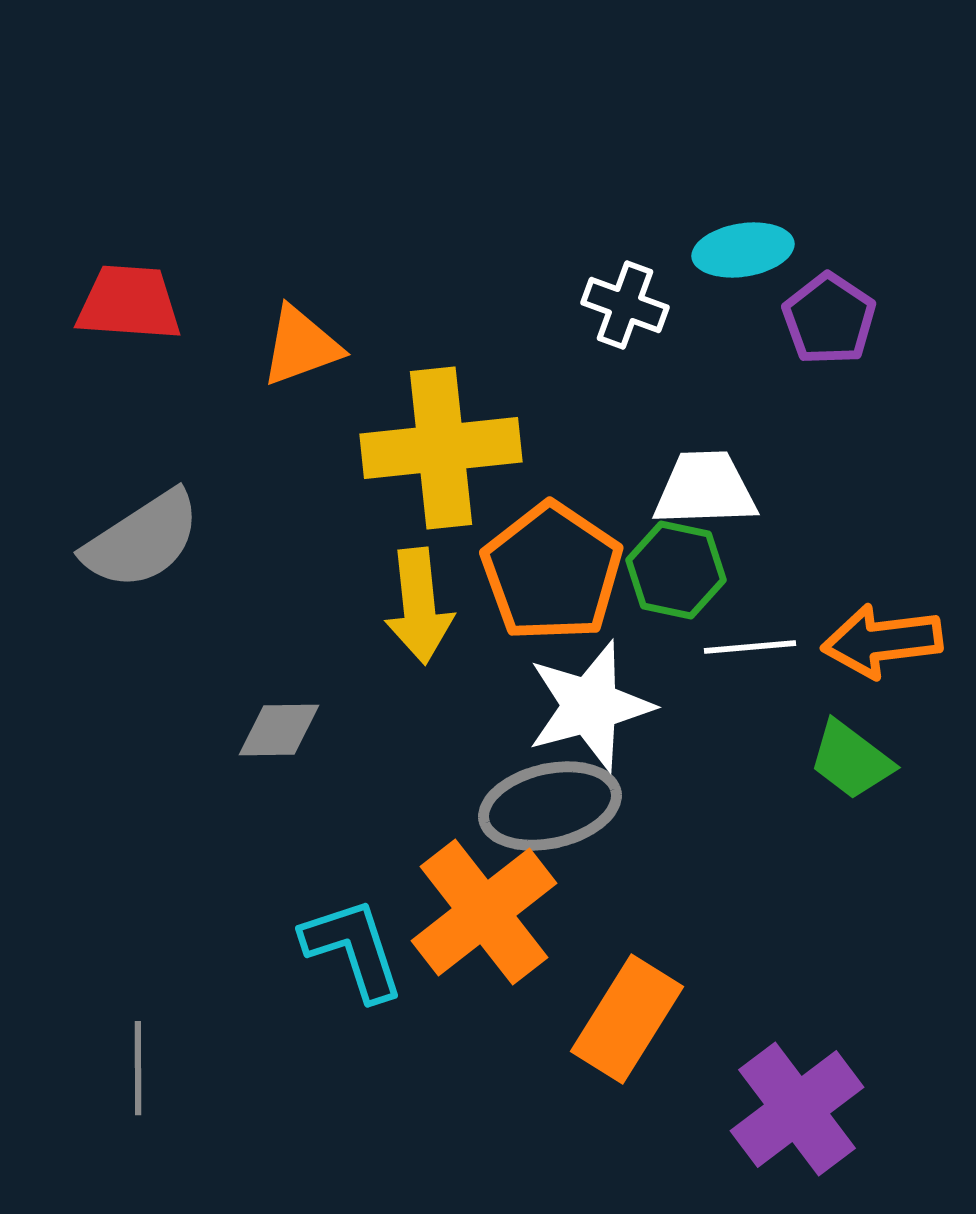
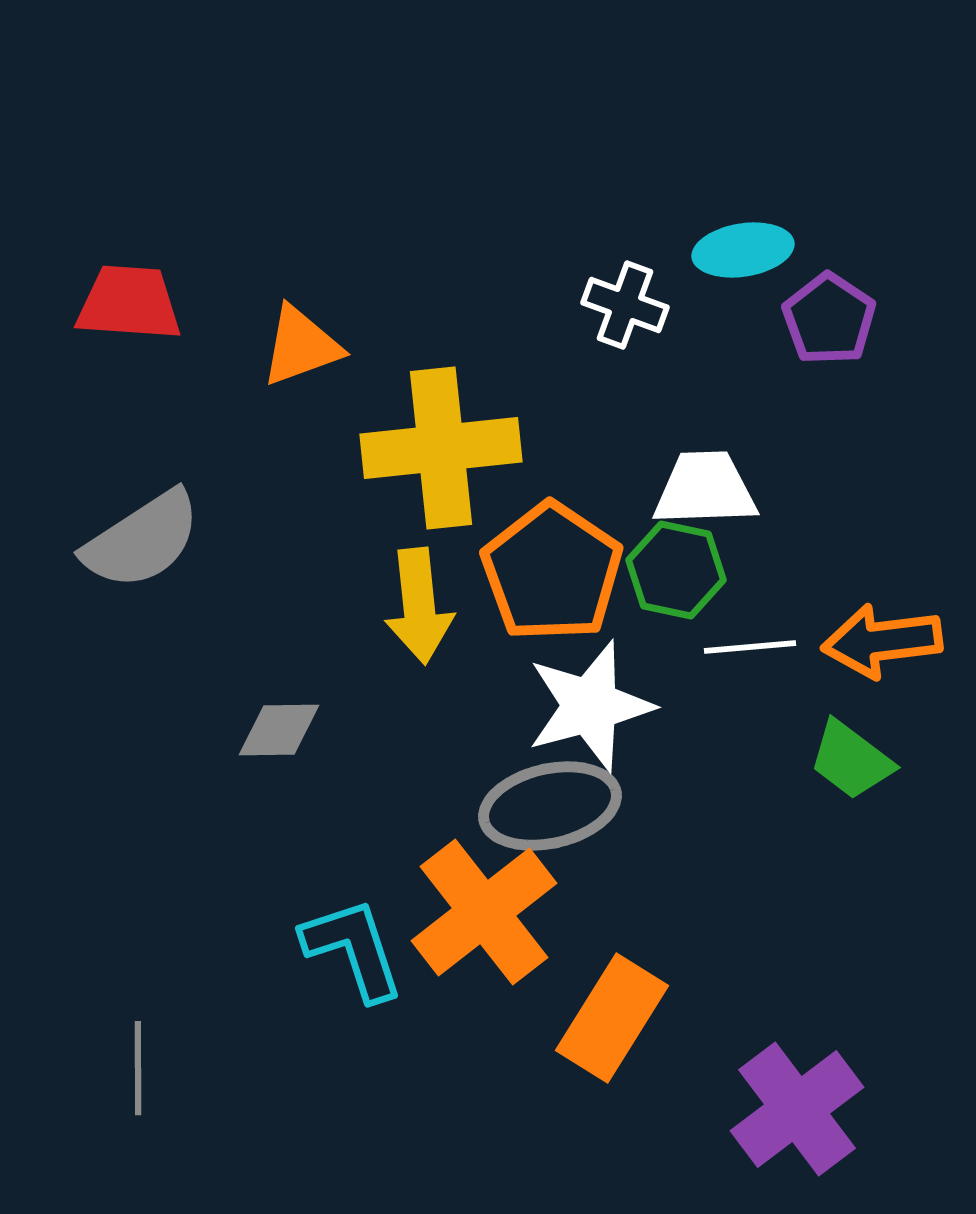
orange rectangle: moved 15 px left, 1 px up
